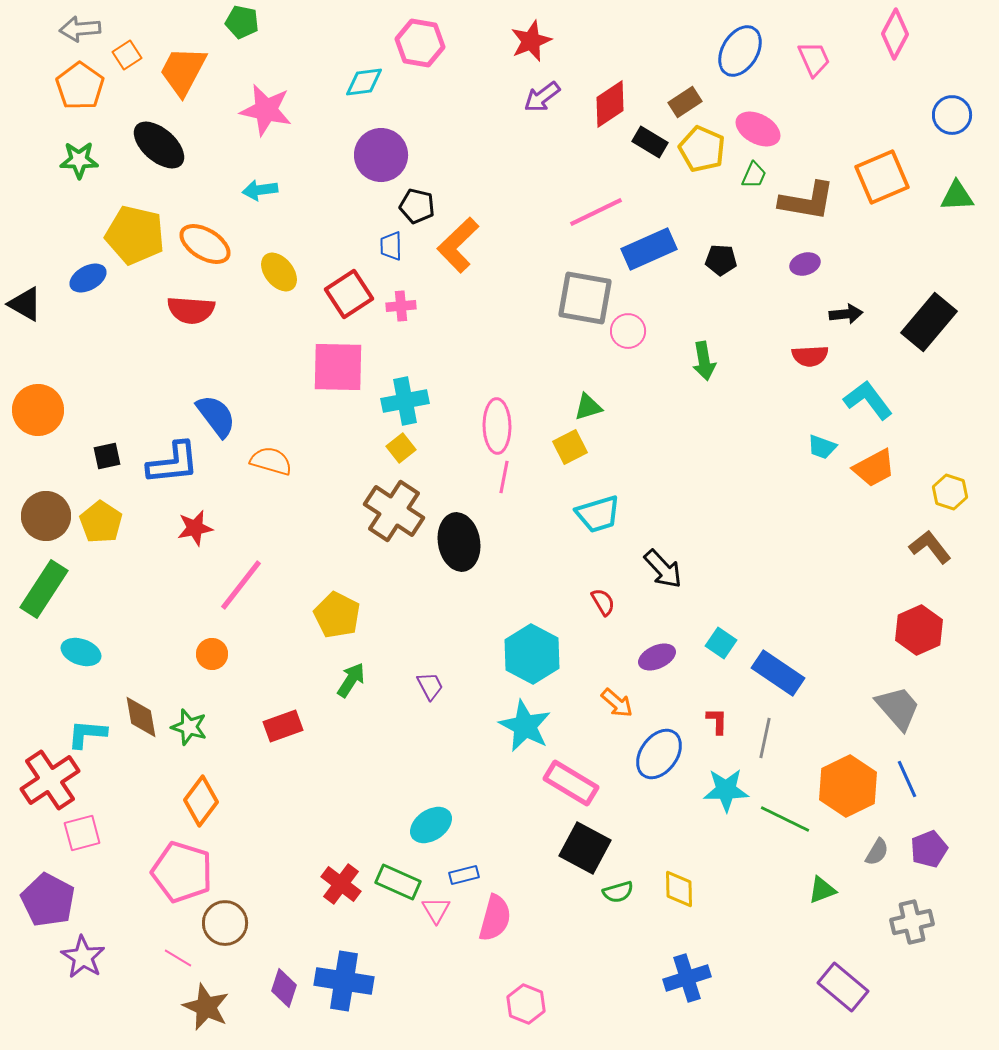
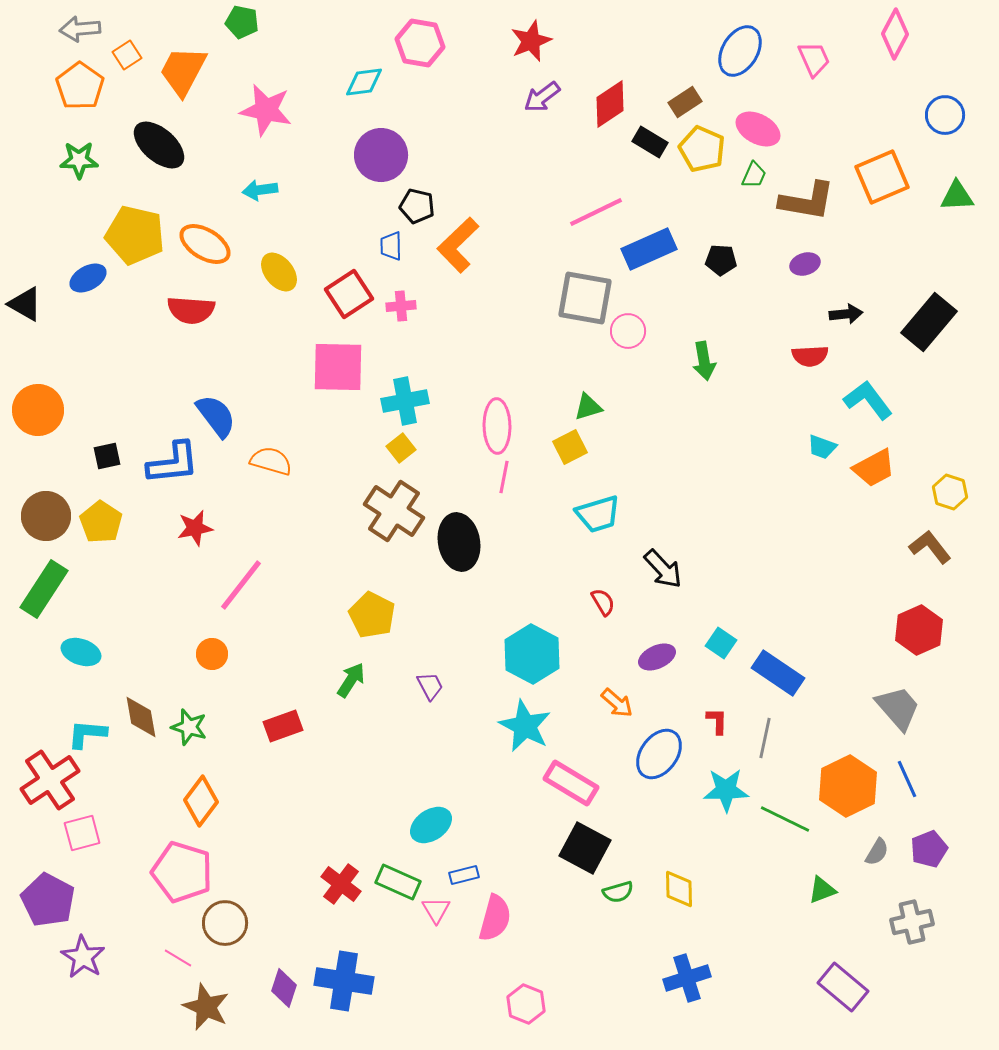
blue circle at (952, 115): moved 7 px left
yellow pentagon at (337, 615): moved 35 px right
